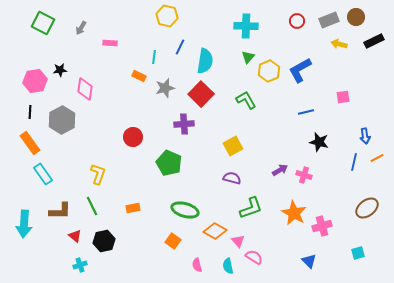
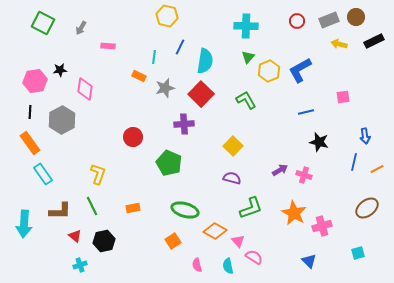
pink rectangle at (110, 43): moved 2 px left, 3 px down
yellow square at (233, 146): rotated 18 degrees counterclockwise
orange line at (377, 158): moved 11 px down
orange square at (173, 241): rotated 21 degrees clockwise
